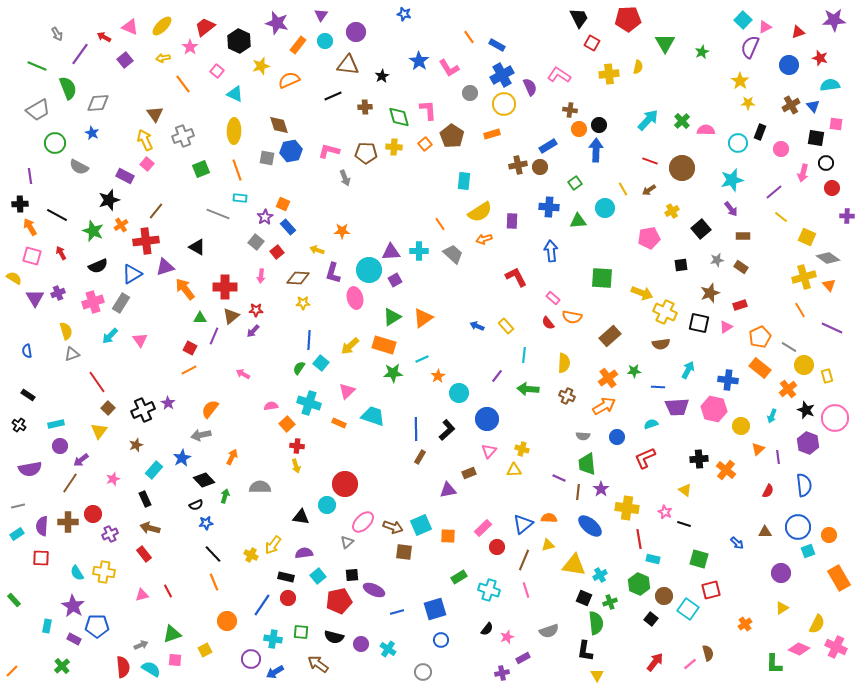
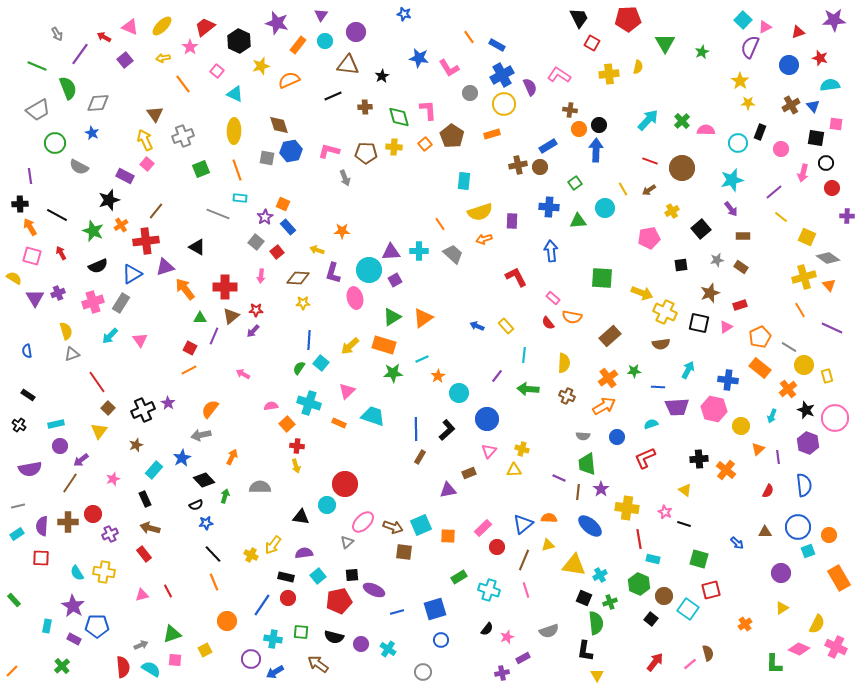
blue star at (419, 61): moved 3 px up; rotated 24 degrees counterclockwise
yellow semicircle at (480, 212): rotated 15 degrees clockwise
